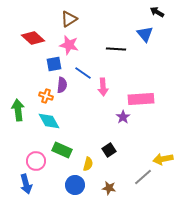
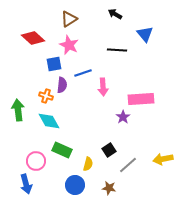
black arrow: moved 42 px left, 2 px down
pink star: rotated 12 degrees clockwise
black line: moved 1 px right, 1 px down
blue line: rotated 54 degrees counterclockwise
gray line: moved 15 px left, 12 px up
